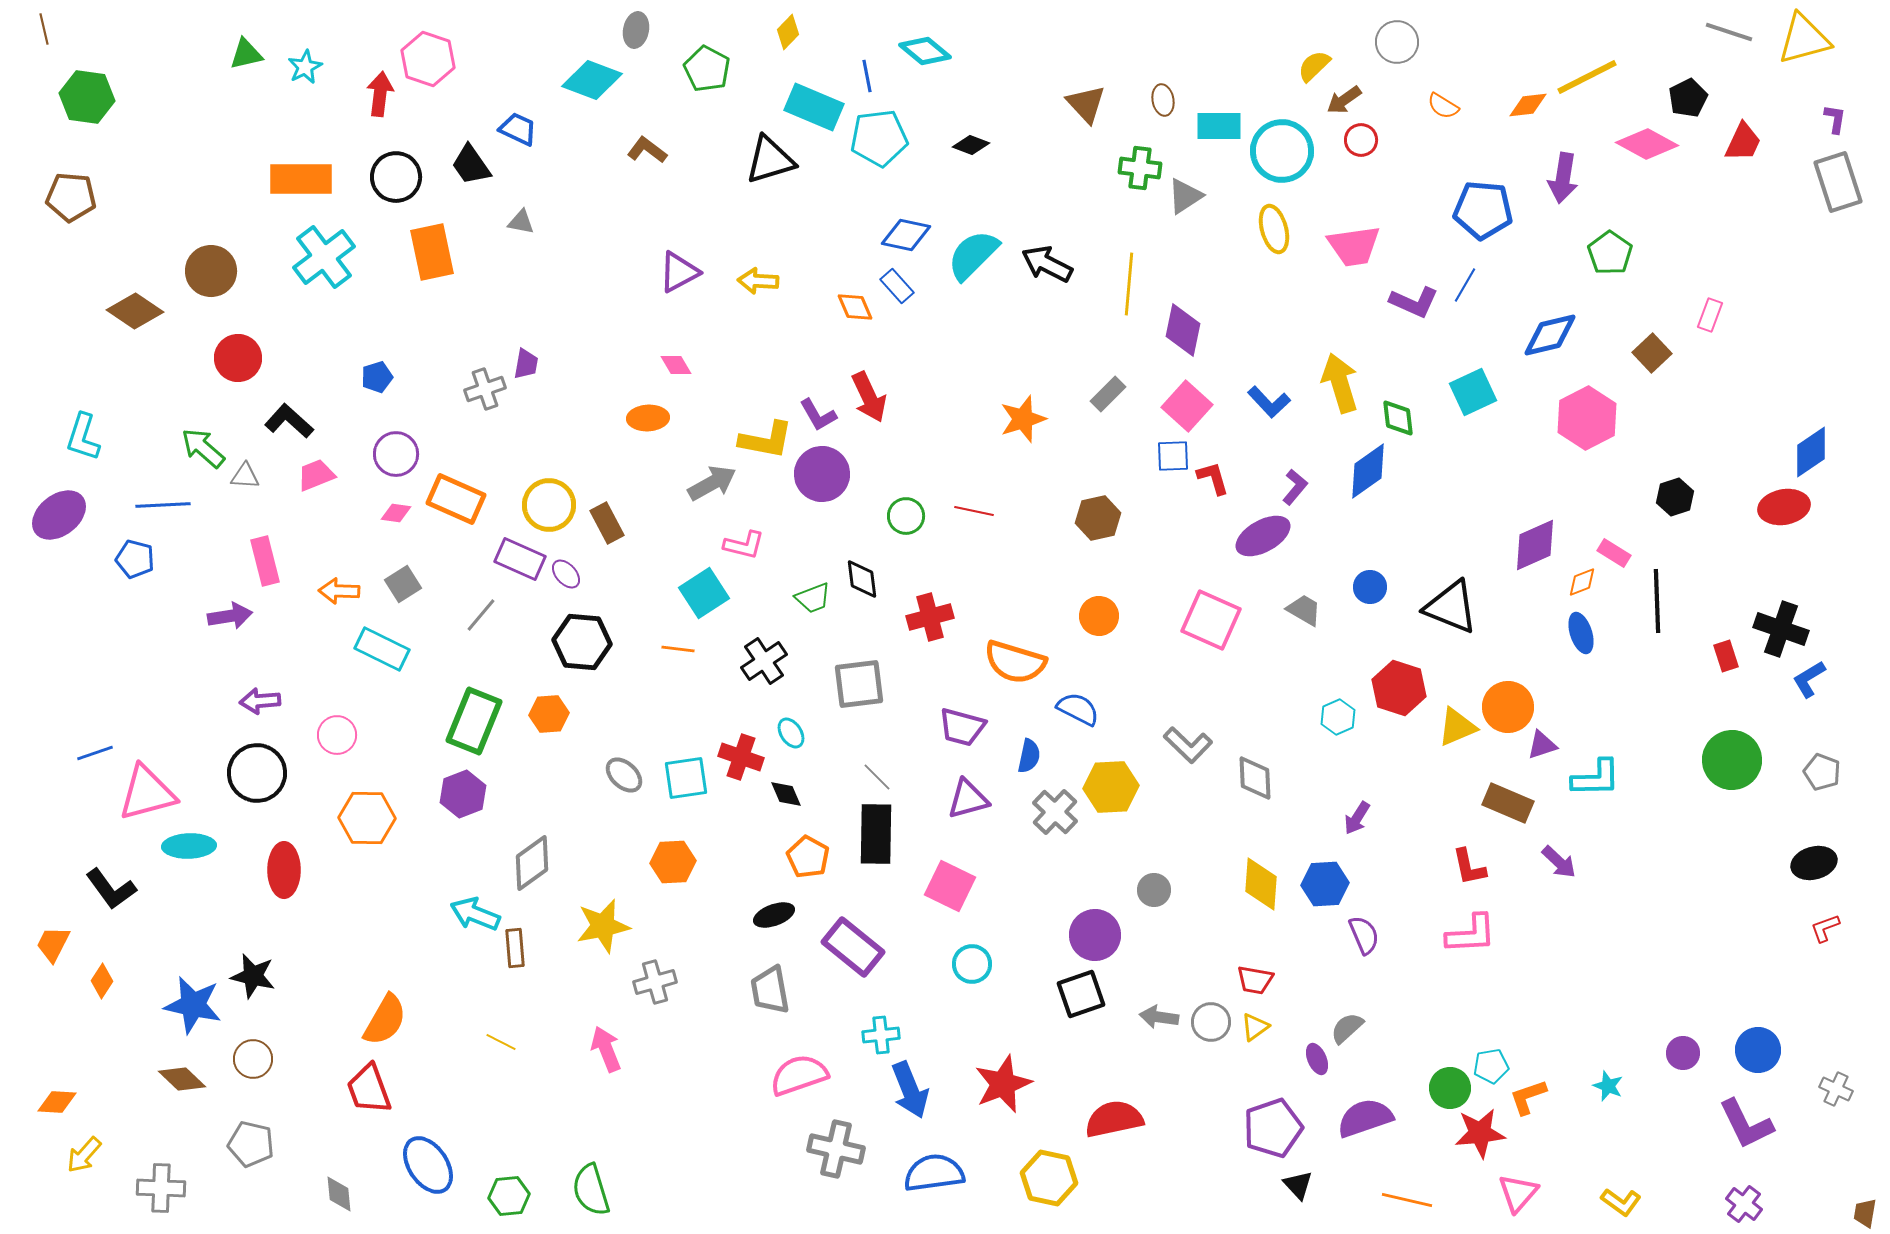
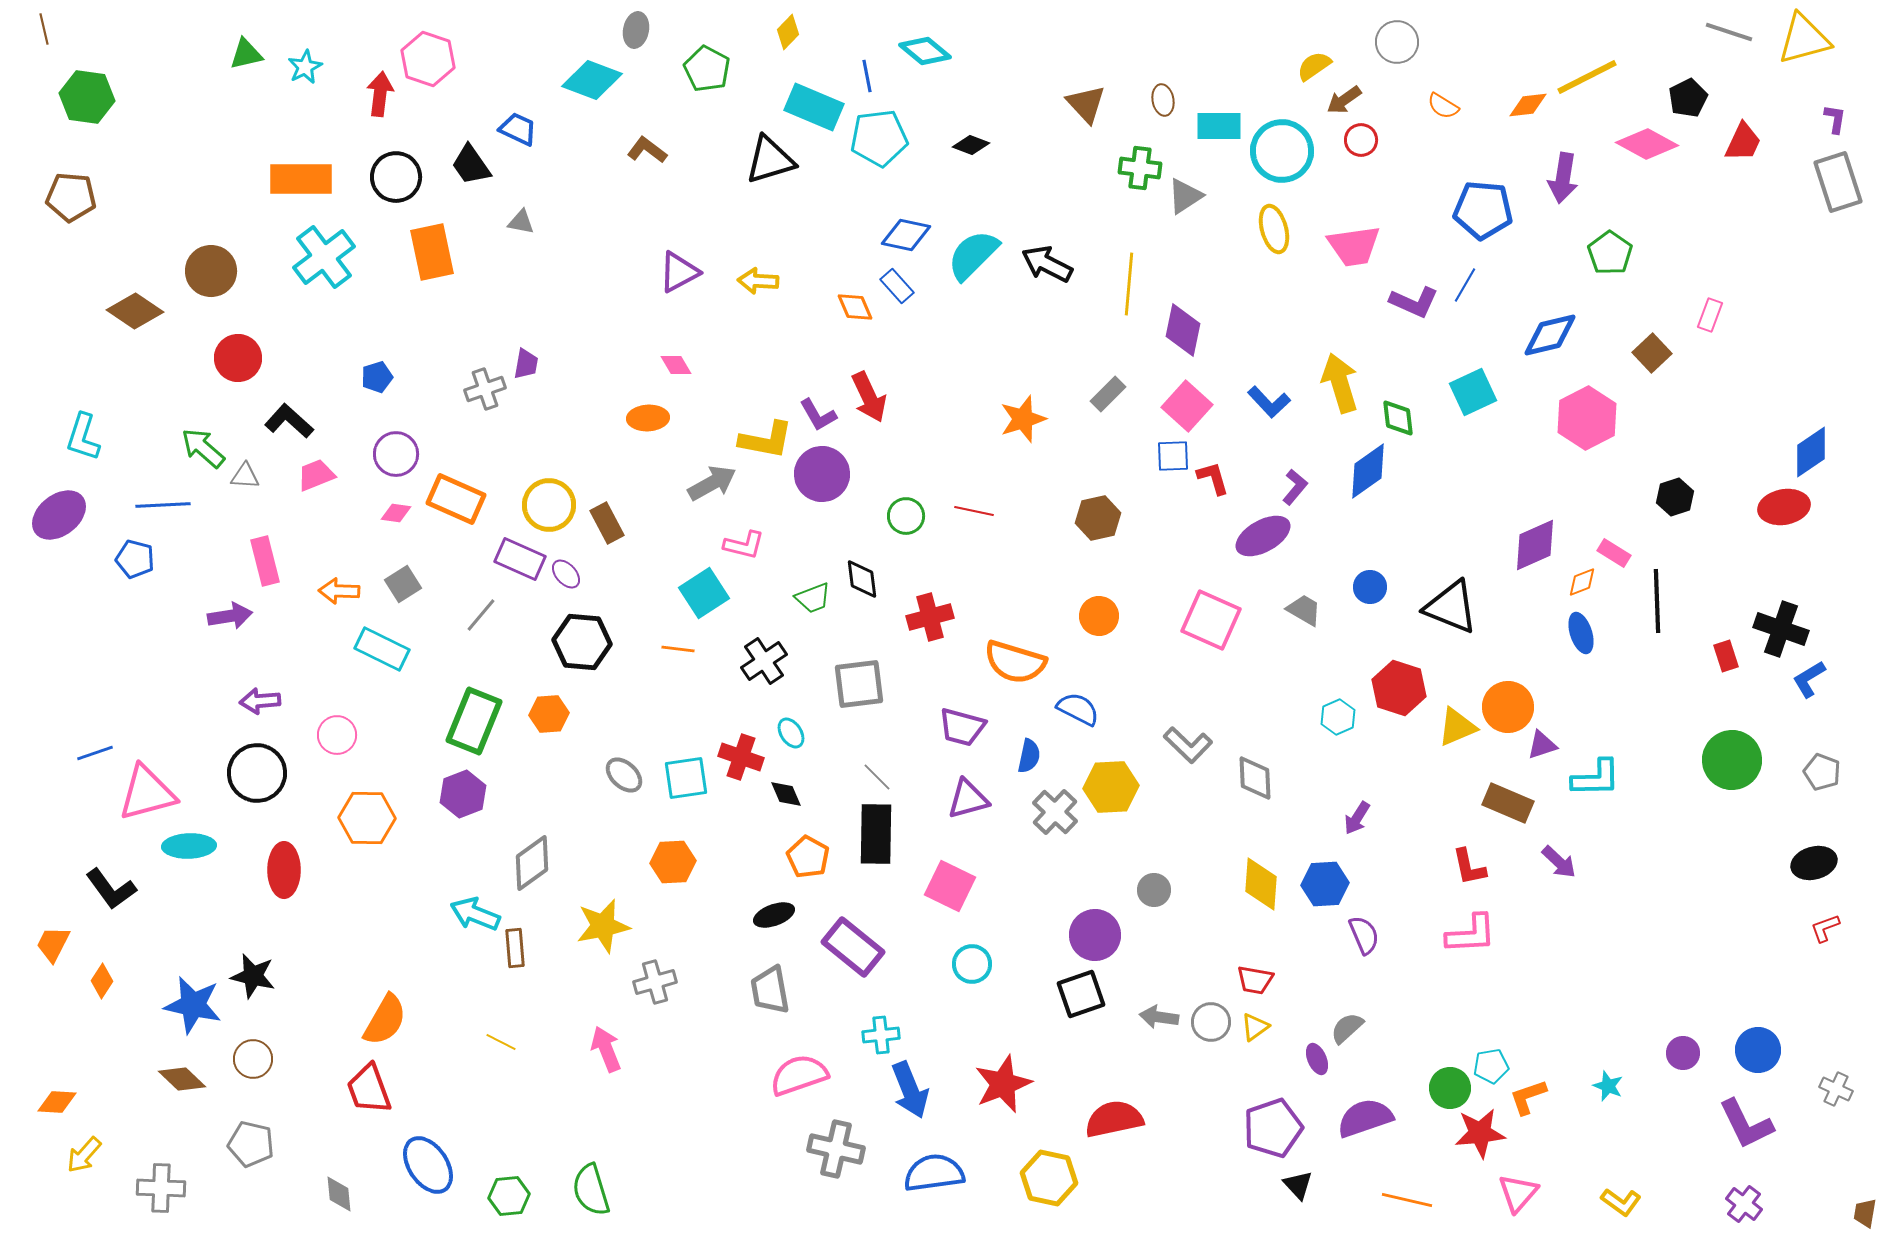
yellow semicircle at (1314, 66): rotated 9 degrees clockwise
